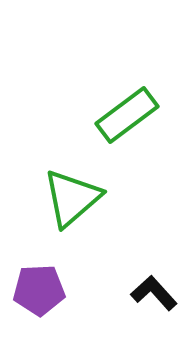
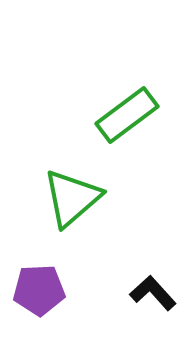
black L-shape: moved 1 px left
